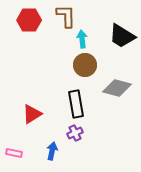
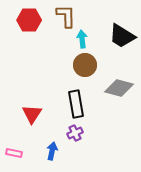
gray diamond: moved 2 px right
red triangle: rotated 25 degrees counterclockwise
